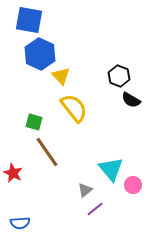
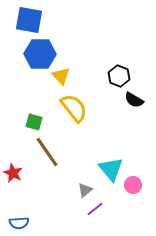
blue hexagon: rotated 24 degrees counterclockwise
black semicircle: moved 3 px right
blue semicircle: moved 1 px left
